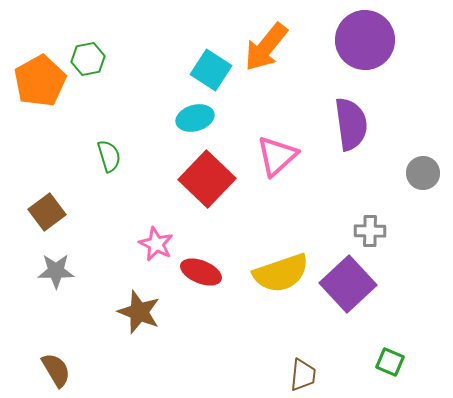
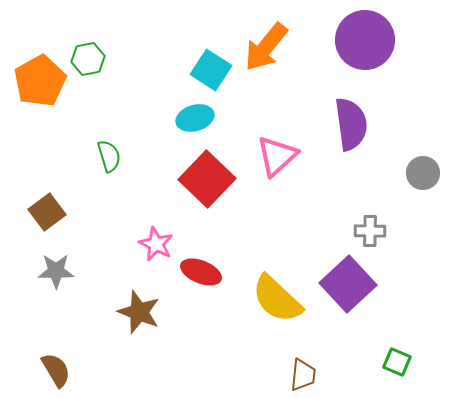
yellow semicircle: moved 4 px left, 26 px down; rotated 62 degrees clockwise
green square: moved 7 px right
